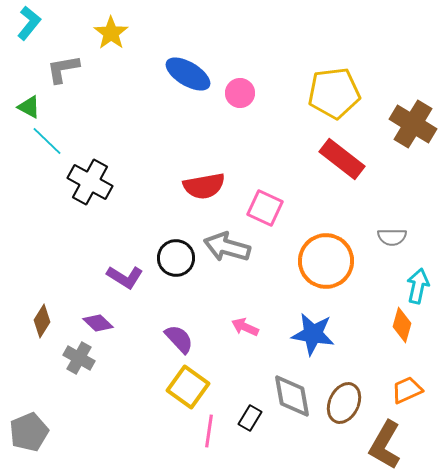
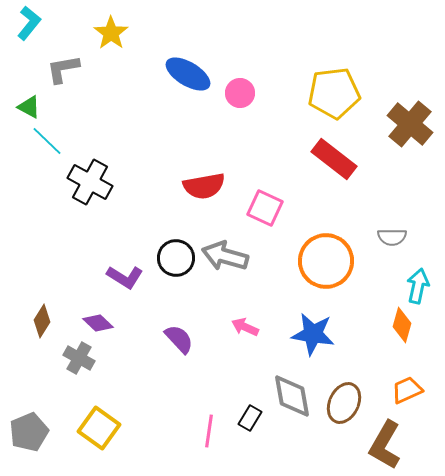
brown cross: moved 3 px left; rotated 9 degrees clockwise
red rectangle: moved 8 px left
gray arrow: moved 2 px left, 9 px down
yellow square: moved 89 px left, 41 px down
